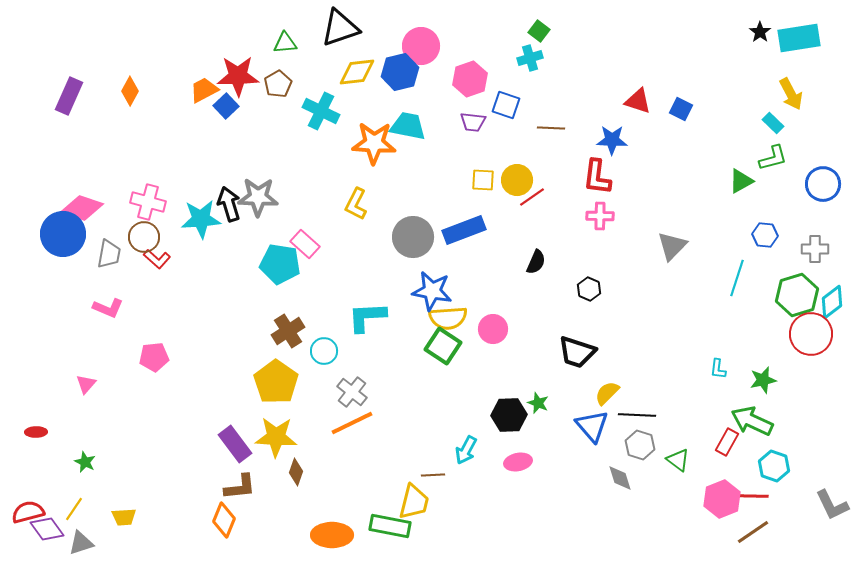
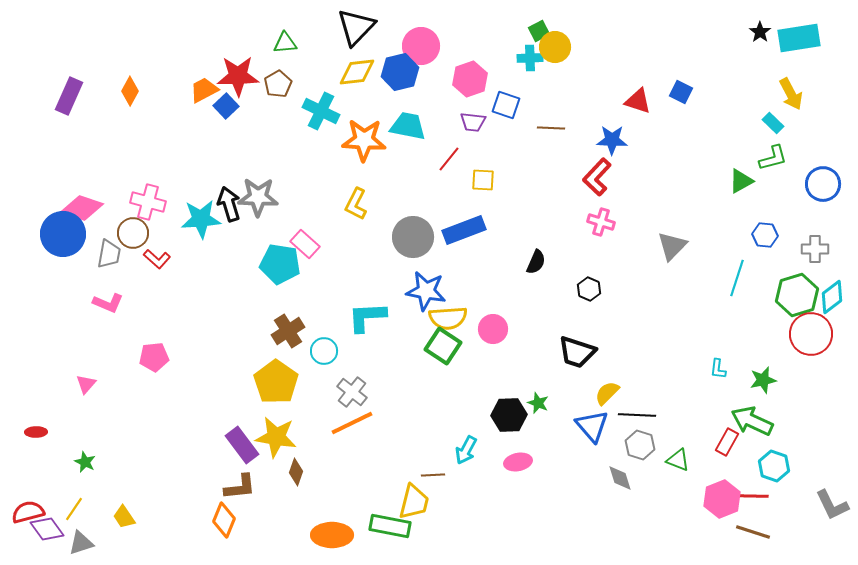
black triangle at (340, 28): moved 16 px right, 1 px up; rotated 27 degrees counterclockwise
green square at (539, 31): rotated 25 degrees clockwise
cyan cross at (530, 58): rotated 15 degrees clockwise
blue square at (681, 109): moved 17 px up
orange star at (374, 143): moved 10 px left, 3 px up
red L-shape at (597, 177): rotated 36 degrees clockwise
yellow circle at (517, 180): moved 38 px right, 133 px up
red line at (532, 197): moved 83 px left, 38 px up; rotated 16 degrees counterclockwise
pink cross at (600, 216): moved 1 px right, 6 px down; rotated 16 degrees clockwise
brown circle at (144, 237): moved 11 px left, 4 px up
blue star at (432, 291): moved 6 px left
cyan diamond at (832, 302): moved 5 px up
pink L-shape at (108, 308): moved 5 px up
yellow star at (276, 437): rotated 6 degrees clockwise
purple rectangle at (235, 444): moved 7 px right, 1 px down
green triangle at (678, 460): rotated 15 degrees counterclockwise
yellow trapezoid at (124, 517): rotated 60 degrees clockwise
brown line at (753, 532): rotated 52 degrees clockwise
